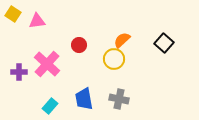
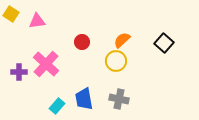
yellow square: moved 2 px left
red circle: moved 3 px right, 3 px up
yellow circle: moved 2 px right, 2 px down
pink cross: moved 1 px left
cyan rectangle: moved 7 px right
